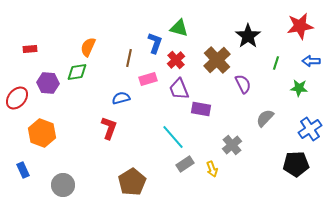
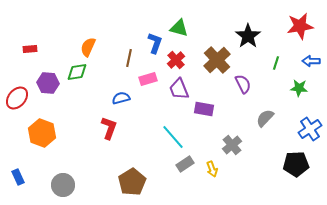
purple rectangle: moved 3 px right
blue rectangle: moved 5 px left, 7 px down
